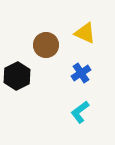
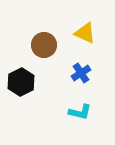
brown circle: moved 2 px left
black hexagon: moved 4 px right, 6 px down
cyan L-shape: rotated 130 degrees counterclockwise
